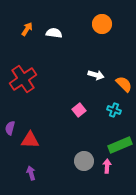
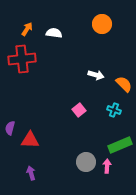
red cross: moved 1 px left, 20 px up; rotated 28 degrees clockwise
gray circle: moved 2 px right, 1 px down
